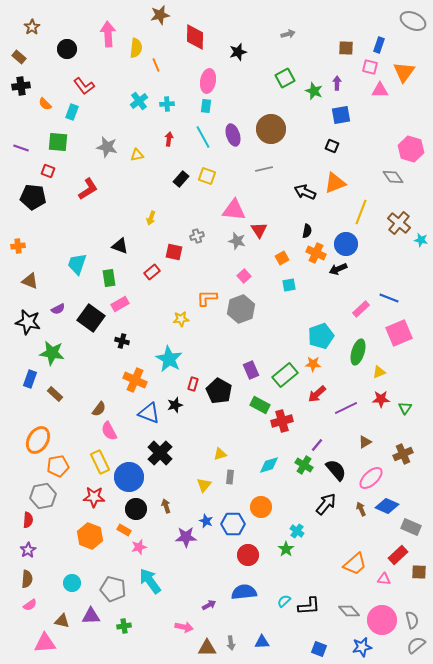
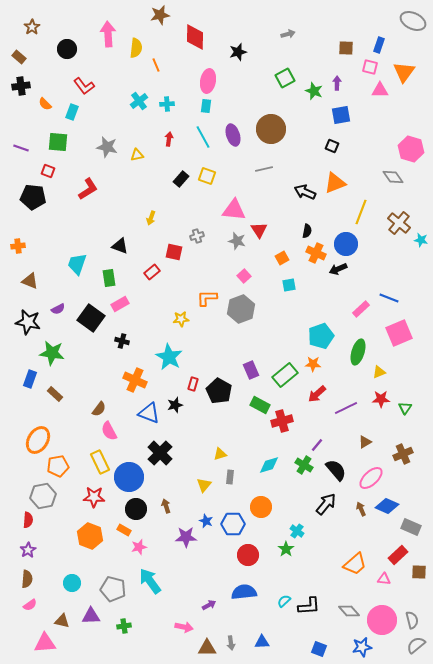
cyan star at (169, 359): moved 2 px up
